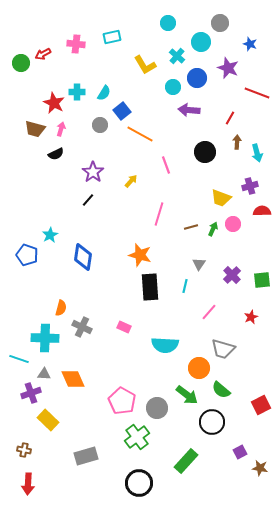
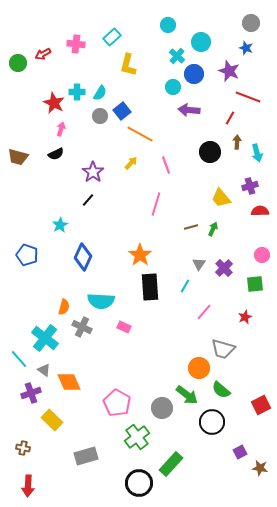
cyan circle at (168, 23): moved 2 px down
gray circle at (220, 23): moved 31 px right
cyan rectangle at (112, 37): rotated 30 degrees counterclockwise
blue star at (250, 44): moved 4 px left, 4 px down
green circle at (21, 63): moved 3 px left
yellow L-shape at (145, 65): moved 17 px left; rotated 45 degrees clockwise
purple star at (228, 68): moved 1 px right, 3 px down
blue circle at (197, 78): moved 3 px left, 4 px up
cyan semicircle at (104, 93): moved 4 px left
red line at (257, 93): moved 9 px left, 4 px down
gray circle at (100, 125): moved 9 px up
brown trapezoid at (35, 129): moved 17 px left, 28 px down
black circle at (205, 152): moved 5 px right
yellow arrow at (131, 181): moved 18 px up
yellow trapezoid at (221, 198): rotated 30 degrees clockwise
red semicircle at (262, 211): moved 2 px left
pink line at (159, 214): moved 3 px left, 10 px up
pink circle at (233, 224): moved 29 px right, 31 px down
cyan star at (50, 235): moved 10 px right, 10 px up
orange star at (140, 255): rotated 20 degrees clockwise
blue diamond at (83, 257): rotated 16 degrees clockwise
purple cross at (232, 275): moved 8 px left, 7 px up
green square at (262, 280): moved 7 px left, 4 px down
cyan line at (185, 286): rotated 16 degrees clockwise
orange semicircle at (61, 308): moved 3 px right, 1 px up
pink line at (209, 312): moved 5 px left
red star at (251, 317): moved 6 px left
cyan cross at (45, 338): rotated 36 degrees clockwise
cyan semicircle at (165, 345): moved 64 px left, 44 px up
cyan line at (19, 359): rotated 30 degrees clockwise
gray triangle at (44, 374): moved 4 px up; rotated 32 degrees clockwise
orange diamond at (73, 379): moved 4 px left, 3 px down
pink pentagon at (122, 401): moved 5 px left, 2 px down
gray circle at (157, 408): moved 5 px right
yellow rectangle at (48, 420): moved 4 px right
brown cross at (24, 450): moved 1 px left, 2 px up
green rectangle at (186, 461): moved 15 px left, 3 px down
red arrow at (28, 484): moved 2 px down
